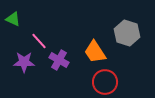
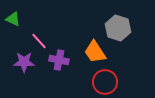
gray hexagon: moved 9 px left, 5 px up
purple cross: rotated 18 degrees counterclockwise
